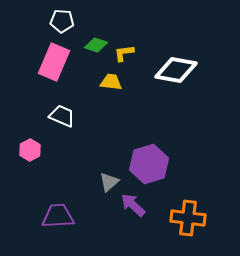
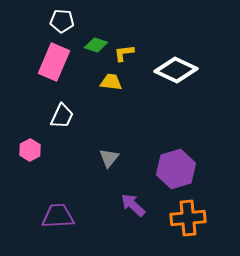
white diamond: rotated 15 degrees clockwise
white trapezoid: rotated 92 degrees clockwise
purple hexagon: moved 27 px right, 5 px down
gray triangle: moved 24 px up; rotated 10 degrees counterclockwise
orange cross: rotated 12 degrees counterclockwise
